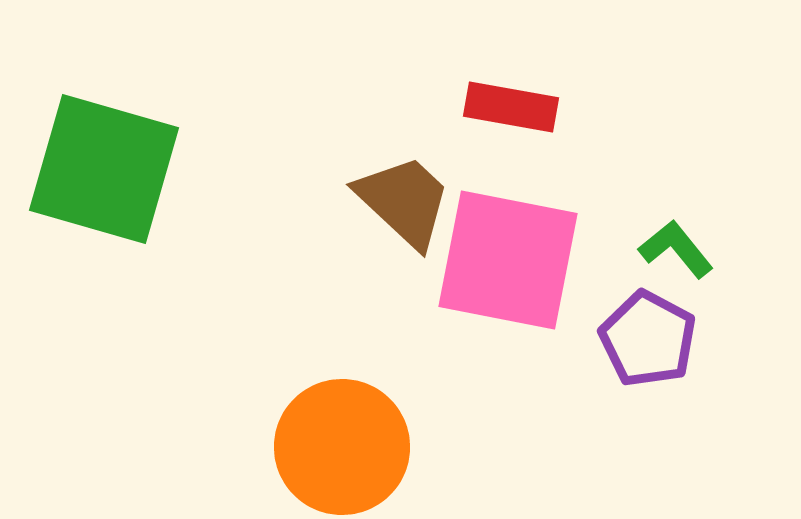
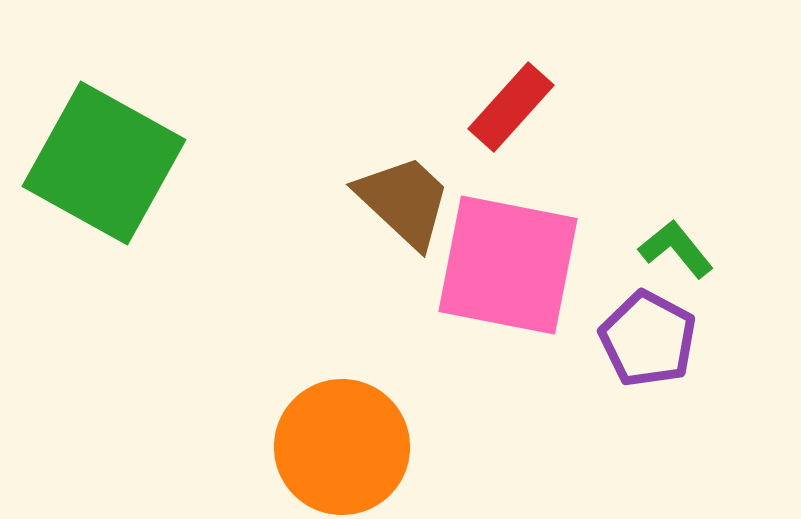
red rectangle: rotated 58 degrees counterclockwise
green square: moved 6 px up; rotated 13 degrees clockwise
pink square: moved 5 px down
